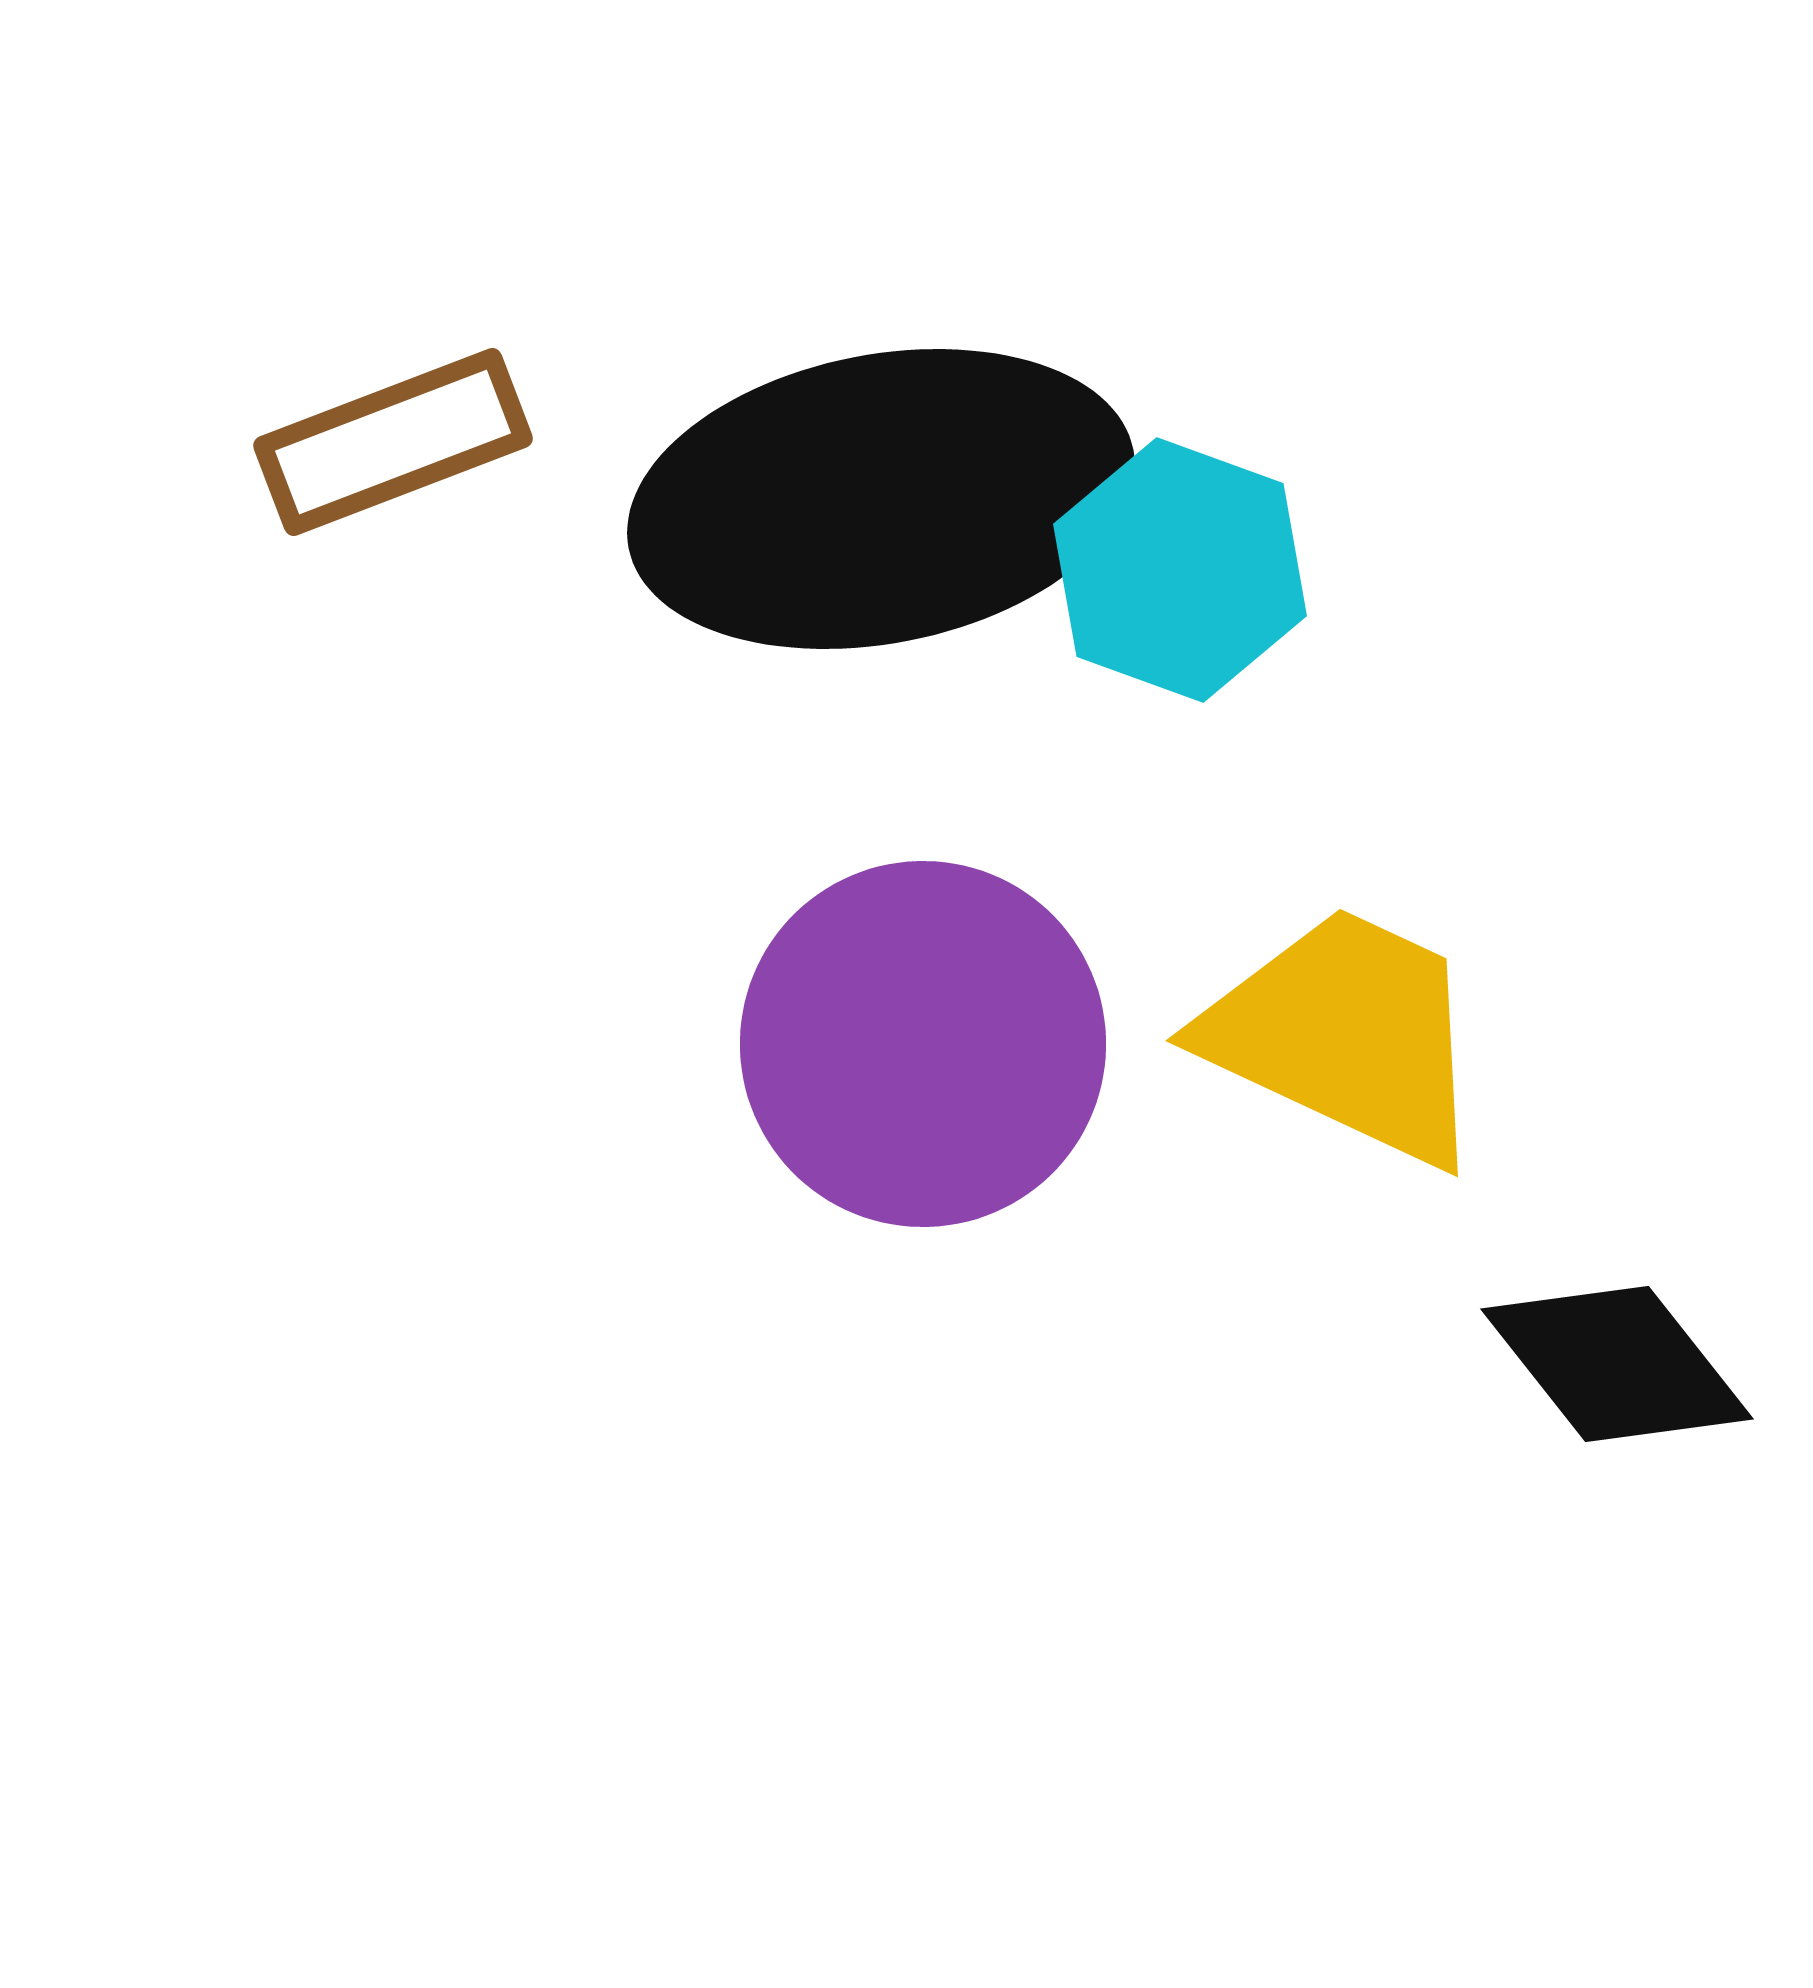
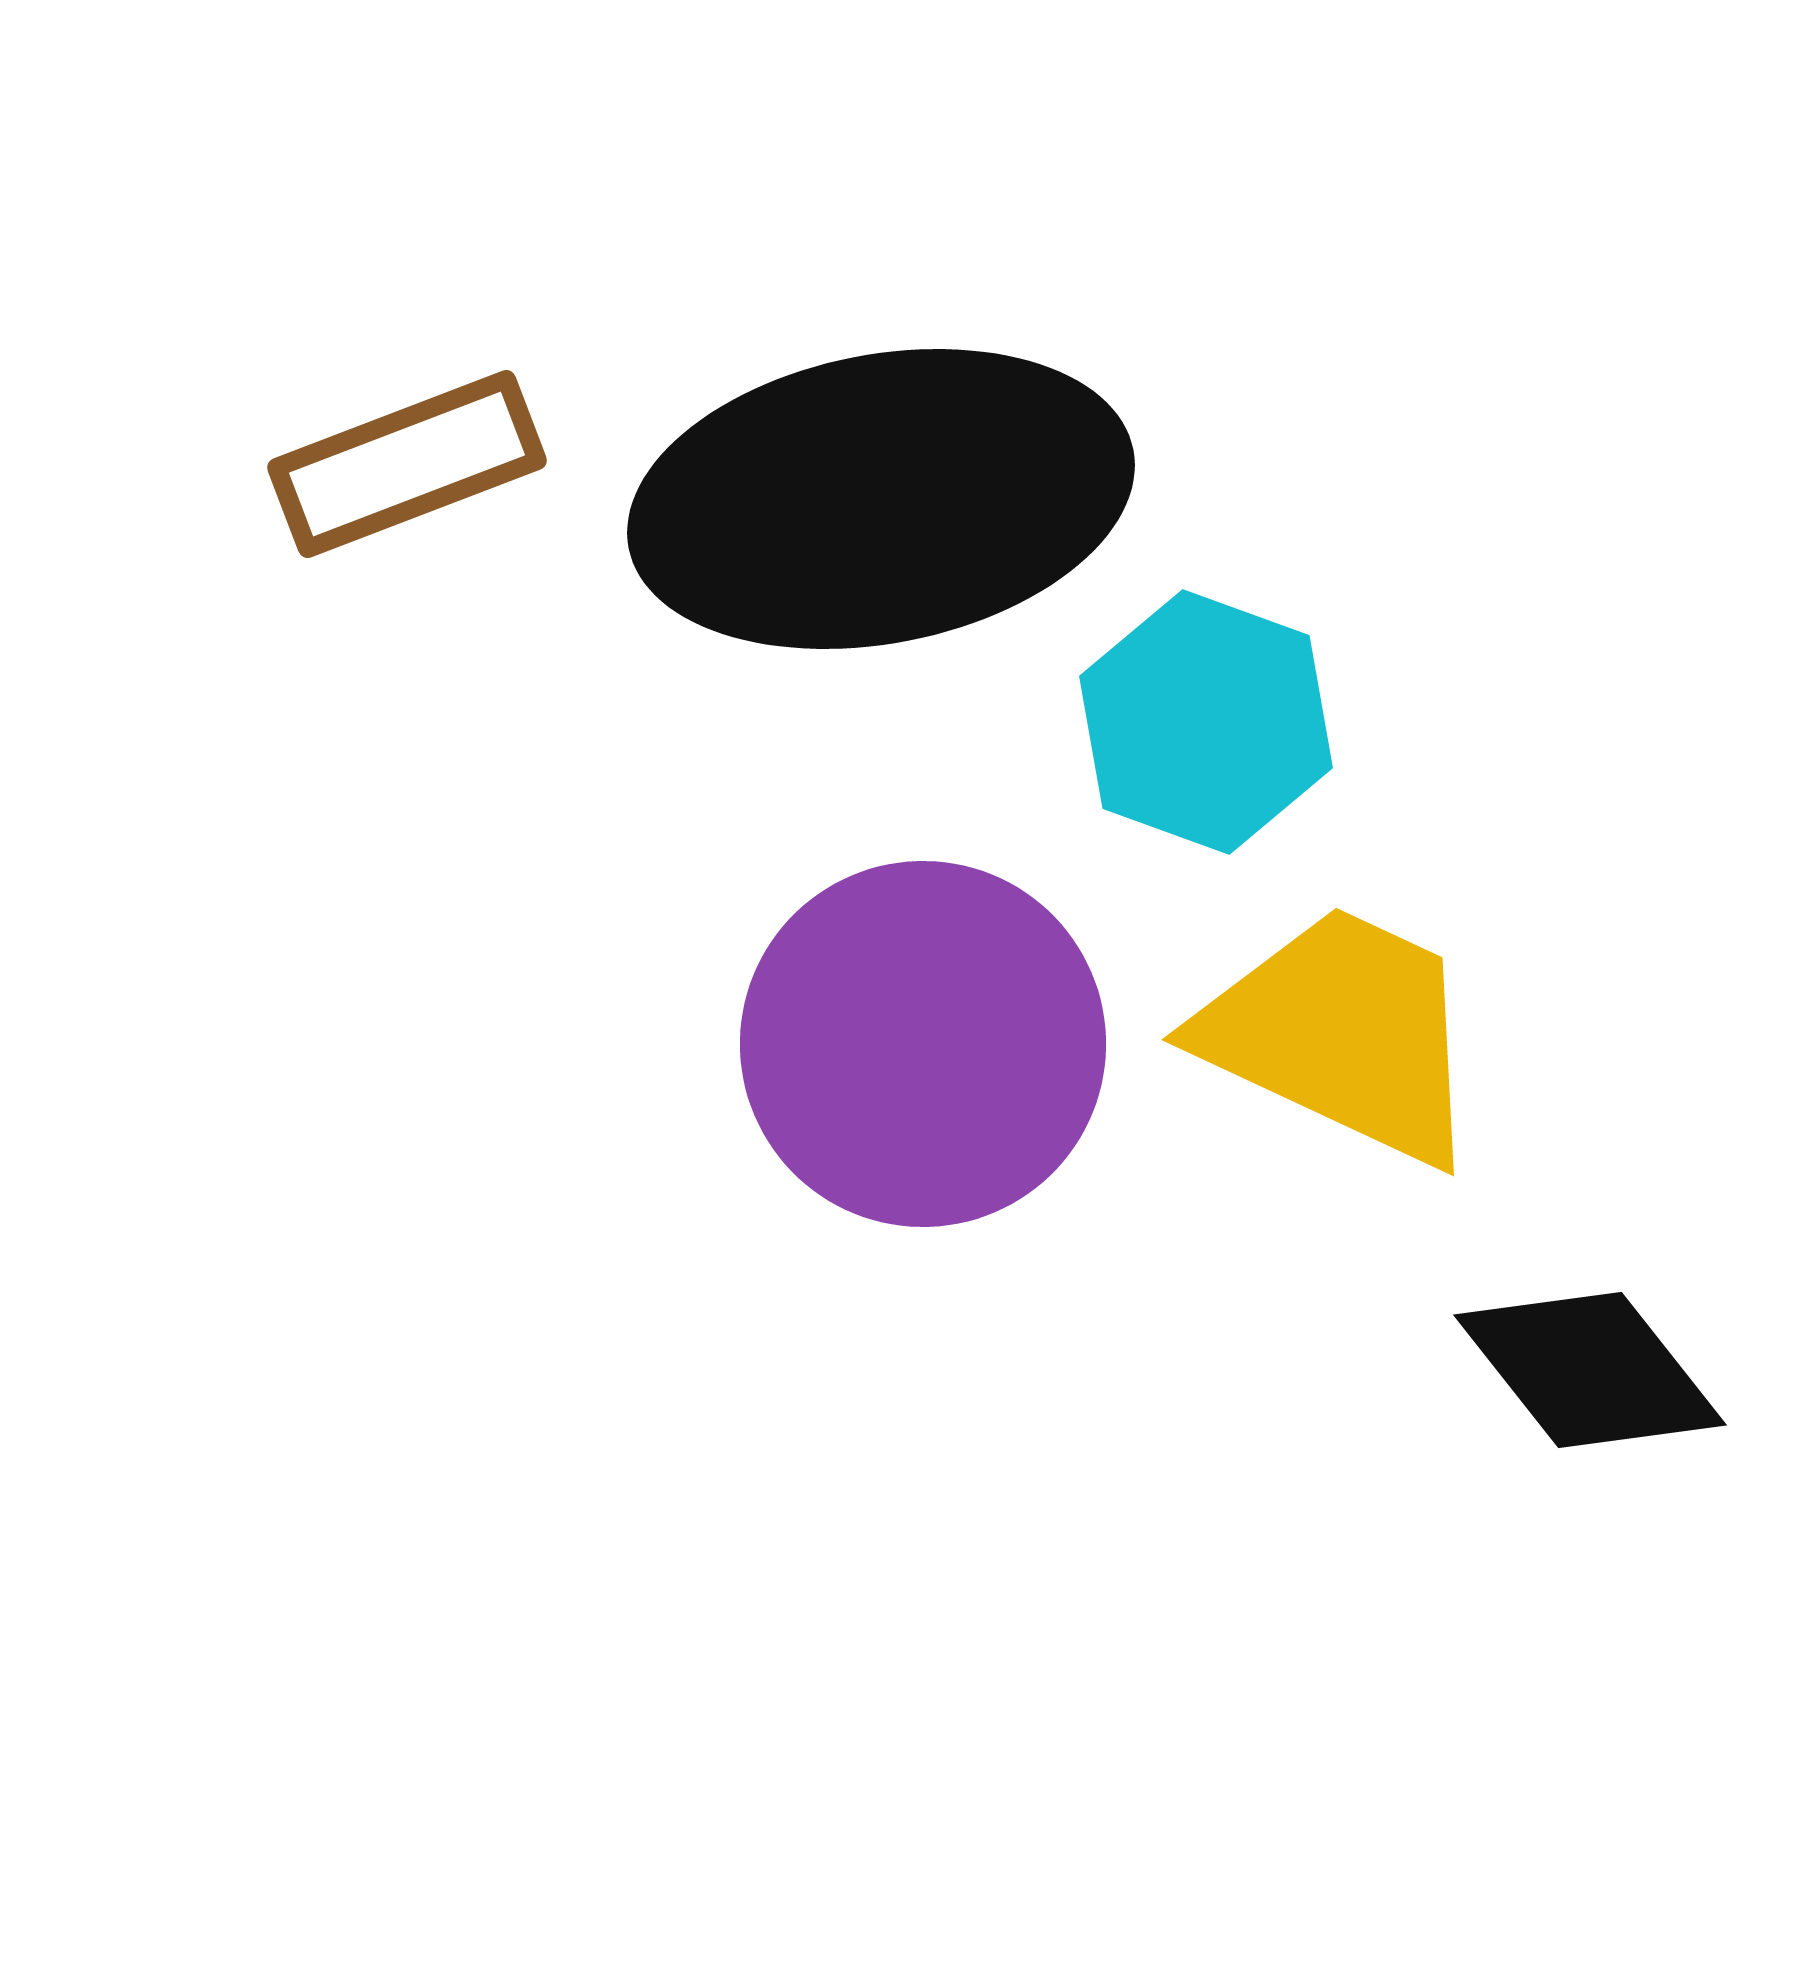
brown rectangle: moved 14 px right, 22 px down
cyan hexagon: moved 26 px right, 152 px down
yellow trapezoid: moved 4 px left, 1 px up
black diamond: moved 27 px left, 6 px down
